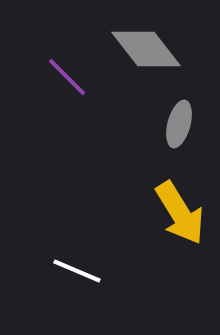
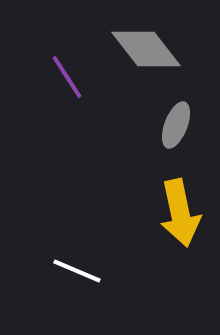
purple line: rotated 12 degrees clockwise
gray ellipse: moved 3 px left, 1 px down; rotated 6 degrees clockwise
yellow arrow: rotated 20 degrees clockwise
